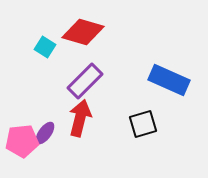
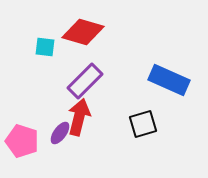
cyan square: rotated 25 degrees counterclockwise
red arrow: moved 1 px left, 1 px up
purple ellipse: moved 15 px right
pink pentagon: rotated 24 degrees clockwise
